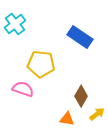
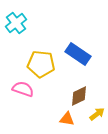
cyan cross: moved 1 px right, 1 px up
blue rectangle: moved 2 px left, 17 px down
brown diamond: moved 2 px left; rotated 35 degrees clockwise
